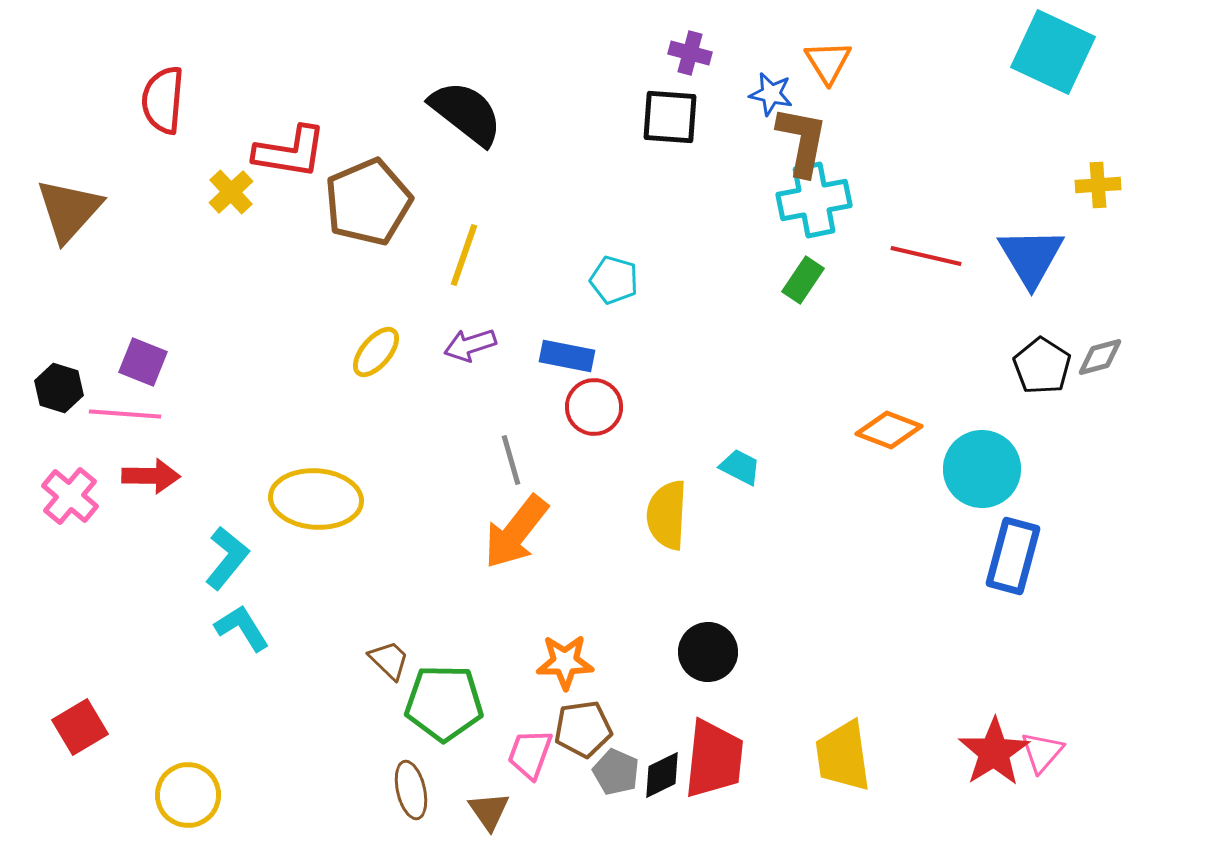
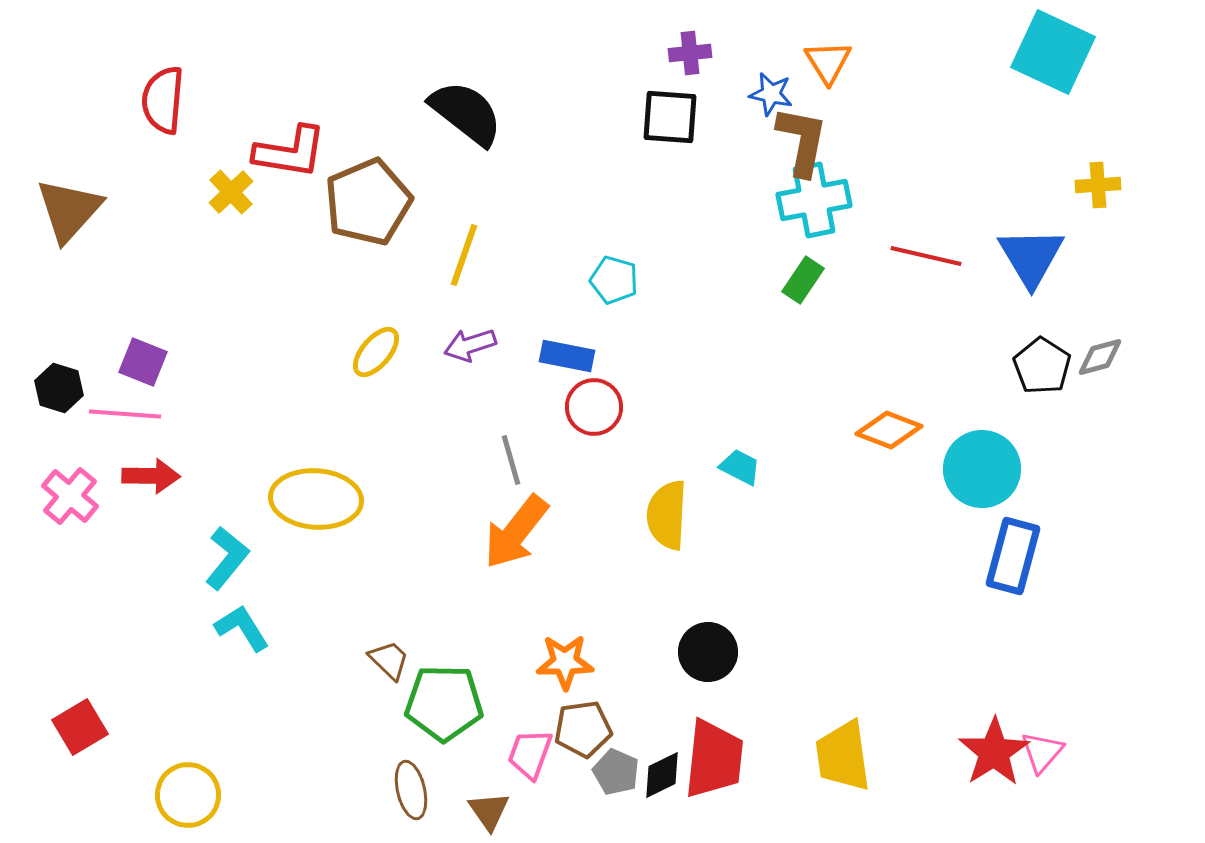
purple cross at (690, 53): rotated 21 degrees counterclockwise
